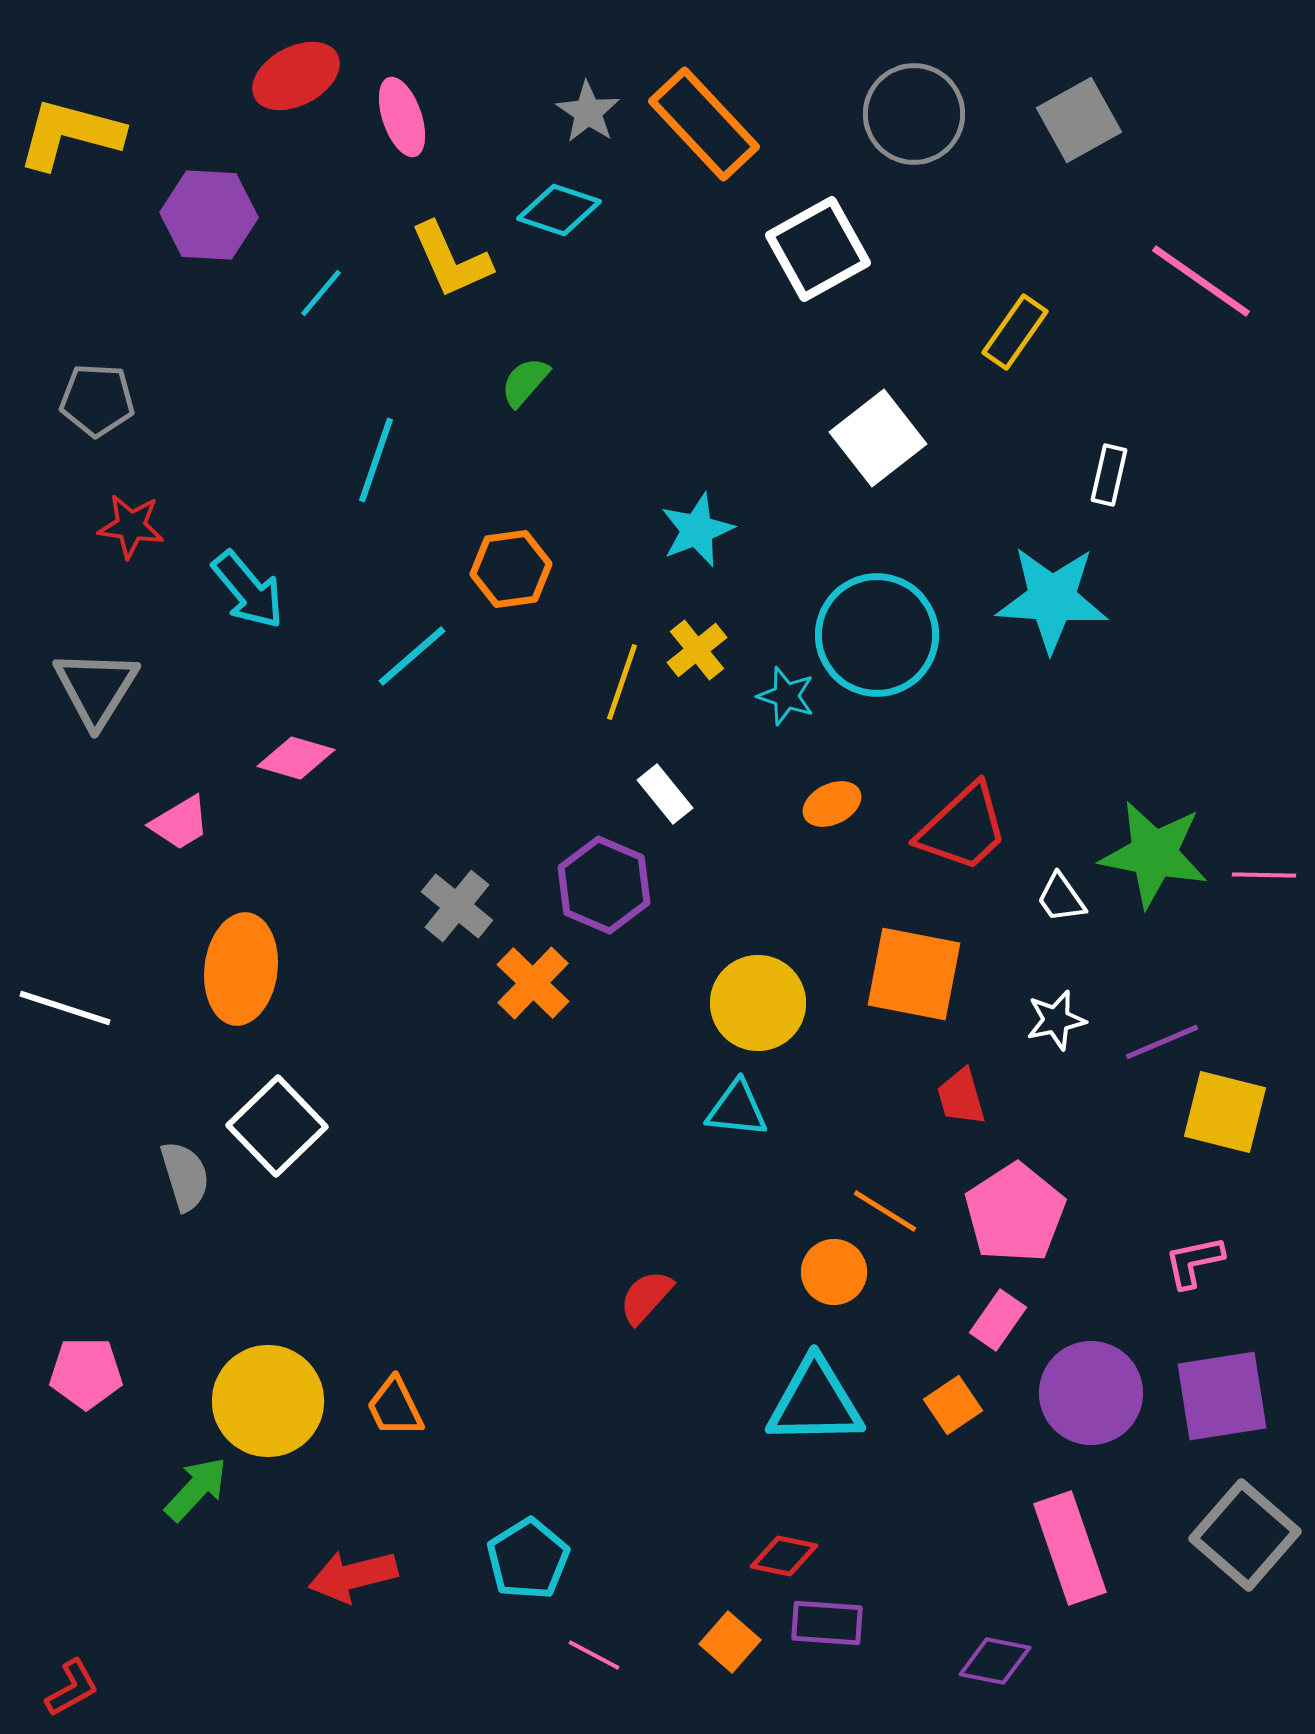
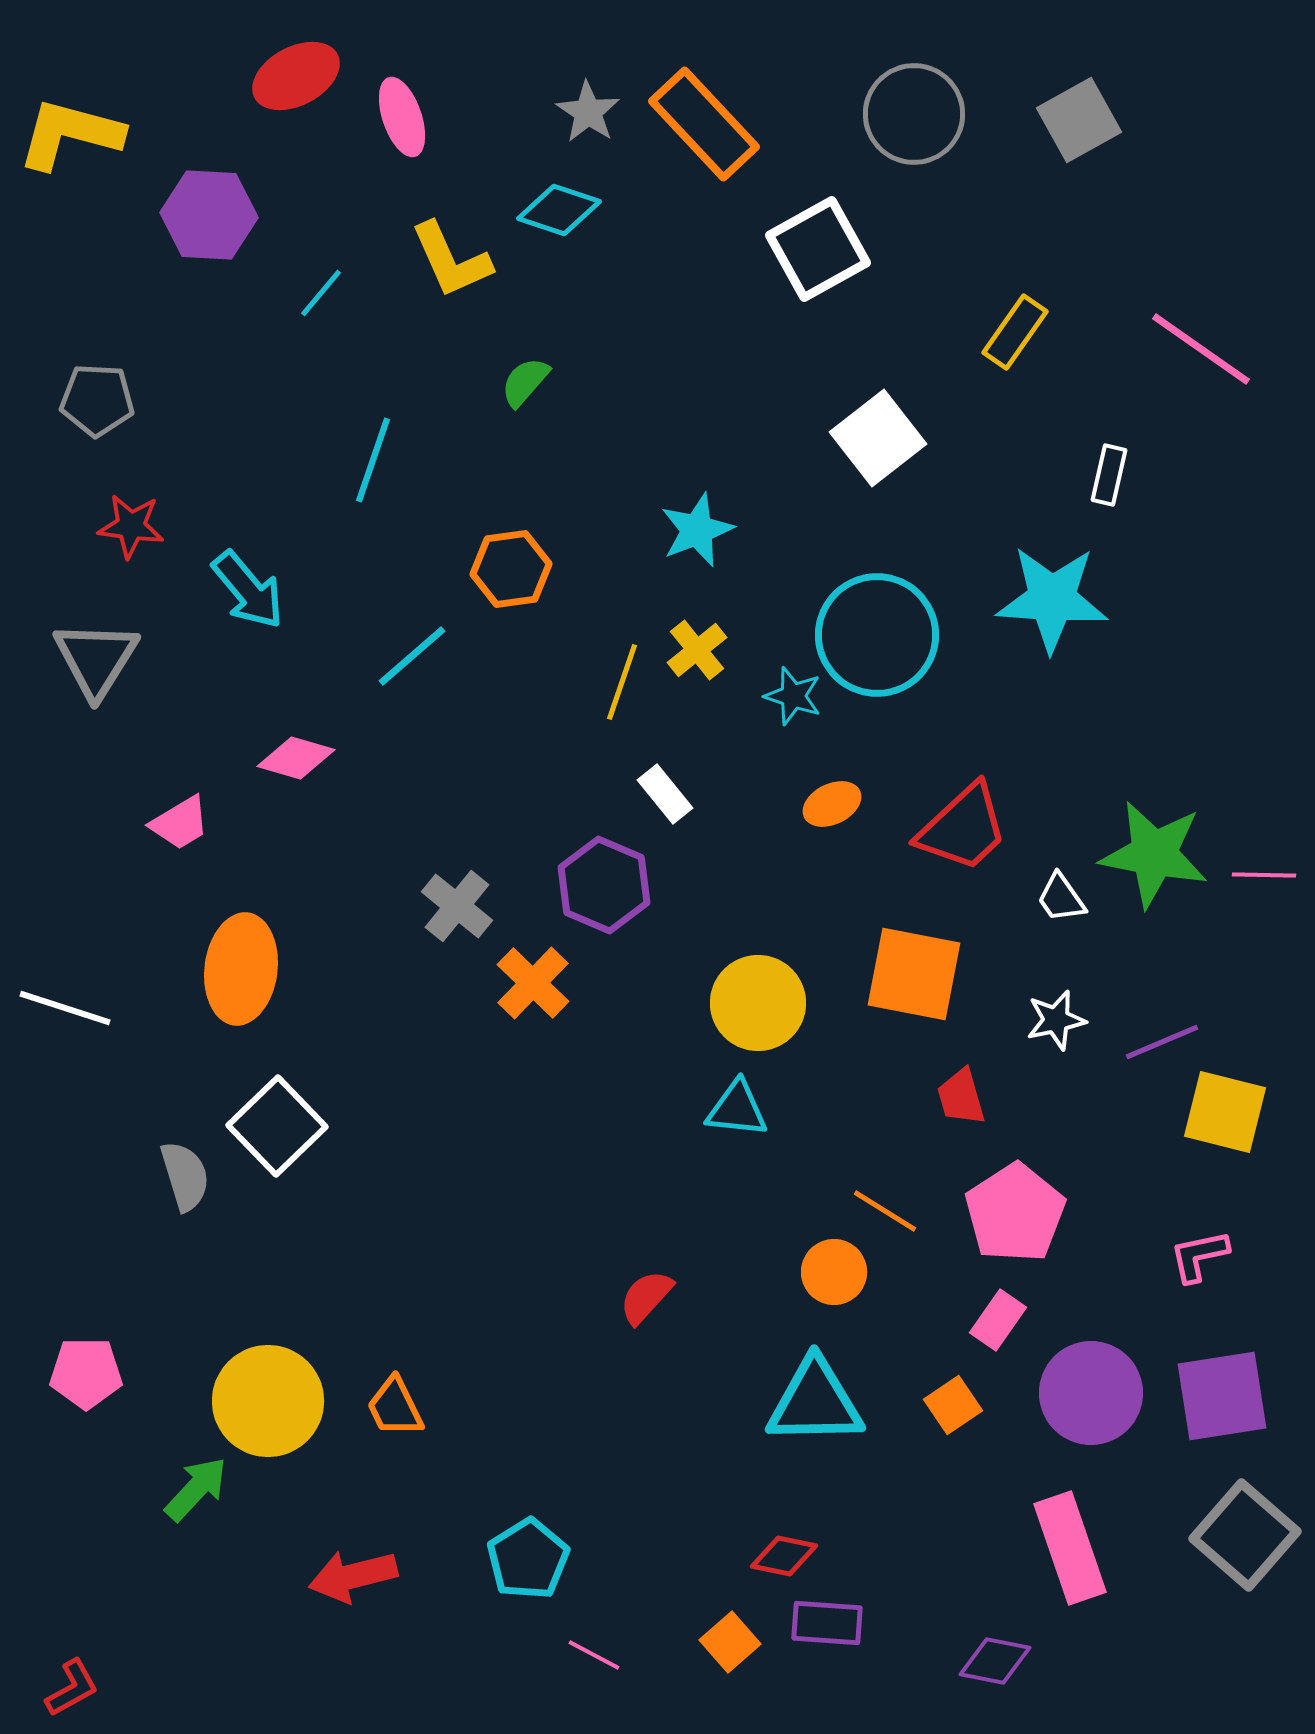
pink line at (1201, 281): moved 68 px down
cyan line at (376, 460): moved 3 px left
gray triangle at (96, 688): moved 29 px up
cyan star at (786, 696): moved 7 px right
pink L-shape at (1194, 1262): moved 5 px right, 6 px up
orange square at (730, 1642): rotated 8 degrees clockwise
